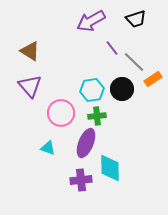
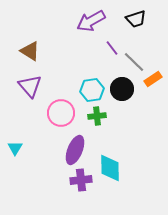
purple ellipse: moved 11 px left, 7 px down
cyan triangle: moved 33 px left; rotated 42 degrees clockwise
